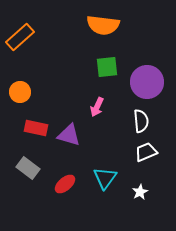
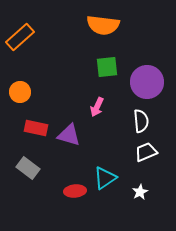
cyan triangle: rotated 20 degrees clockwise
red ellipse: moved 10 px right, 7 px down; rotated 35 degrees clockwise
